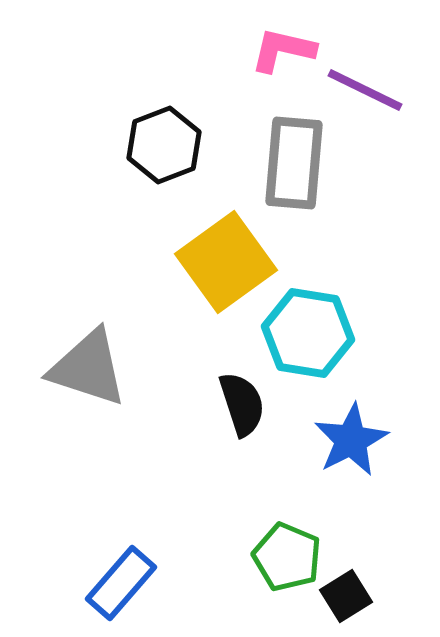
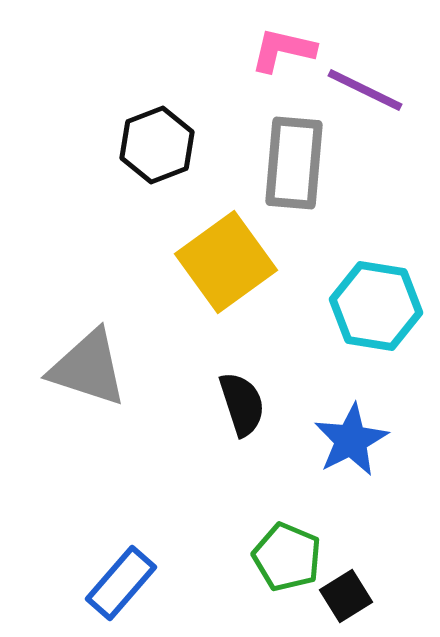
black hexagon: moved 7 px left
cyan hexagon: moved 68 px right, 27 px up
